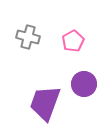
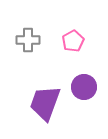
gray cross: moved 3 px down; rotated 15 degrees counterclockwise
purple circle: moved 3 px down
